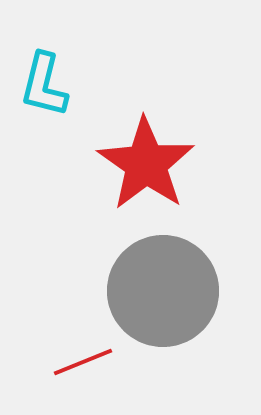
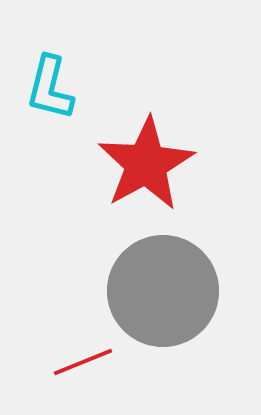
cyan L-shape: moved 6 px right, 3 px down
red star: rotated 8 degrees clockwise
